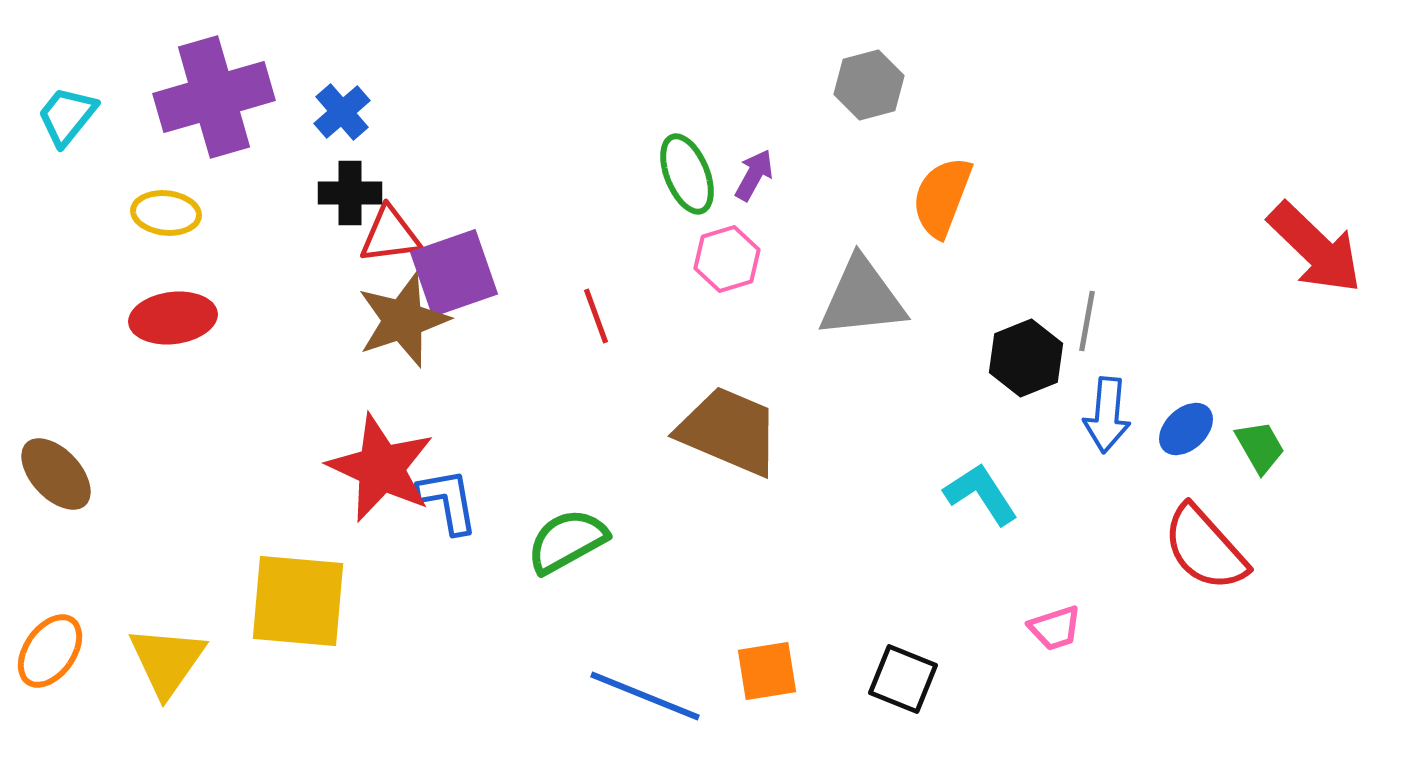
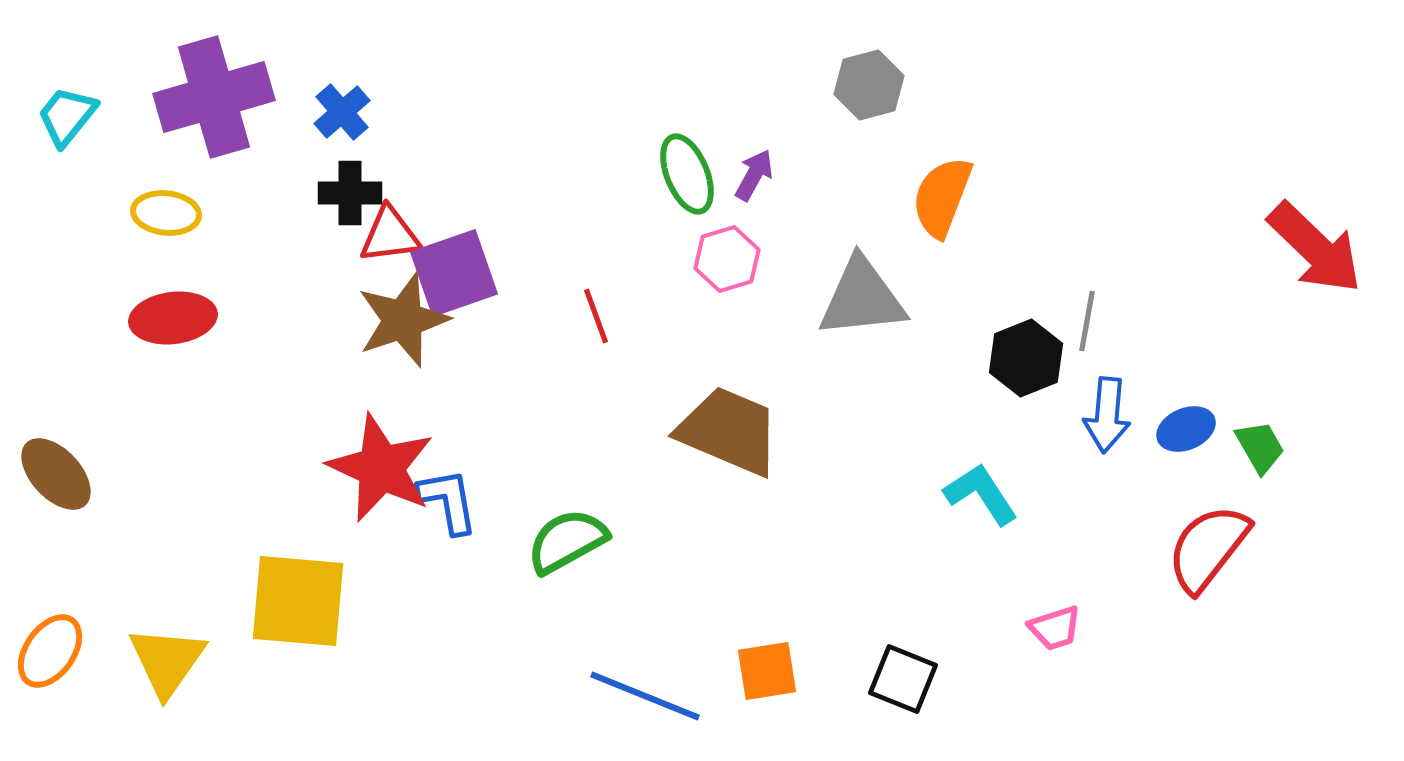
blue ellipse: rotated 20 degrees clockwise
red semicircle: moved 3 px right; rotated 80 degrees clockwise
